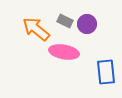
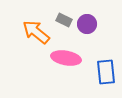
gray rectangle: moved 1 px left, 1 px up
orange arrow: moved 3 px down
pink ellipse: moved 2 px right, 6 px down
